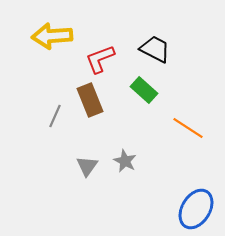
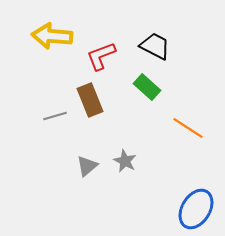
yellow arrow: rotated 9 degrees clockwise
black trapezoid: moved 3 px up
red L-shape: moved 1 px right, 3 px up
green rectangle: moved 3 px right, 3 px up
gray line: rotated 50 degrees clockwise
gray triangle: rotated 15 degrees clockwise
